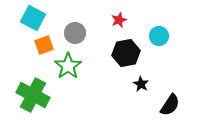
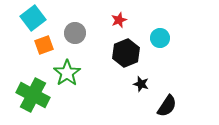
cyan square: rotated 25 degrees clockwise
cyan circle: moved 1 px right, 2 px down
black hexagon: rotated 12 degrees counterclockwise
green star: moved 1 px left, 7 px down
black star: rotated 14 degrees counterclockwise
black semicircle: moved 3 px left, 1 px down
